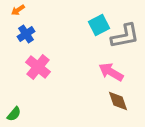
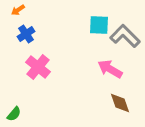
cyan square: rotated 30 degrees clockwise
gray L-shape: rotated 124 degrees counterclockwise
pink arrow: moved 1 px left, 3 px up
brown diamond: moved 2 px right, 2 px down
